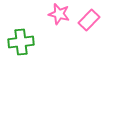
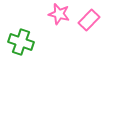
green cross: rotated 25 degrees clockwise
